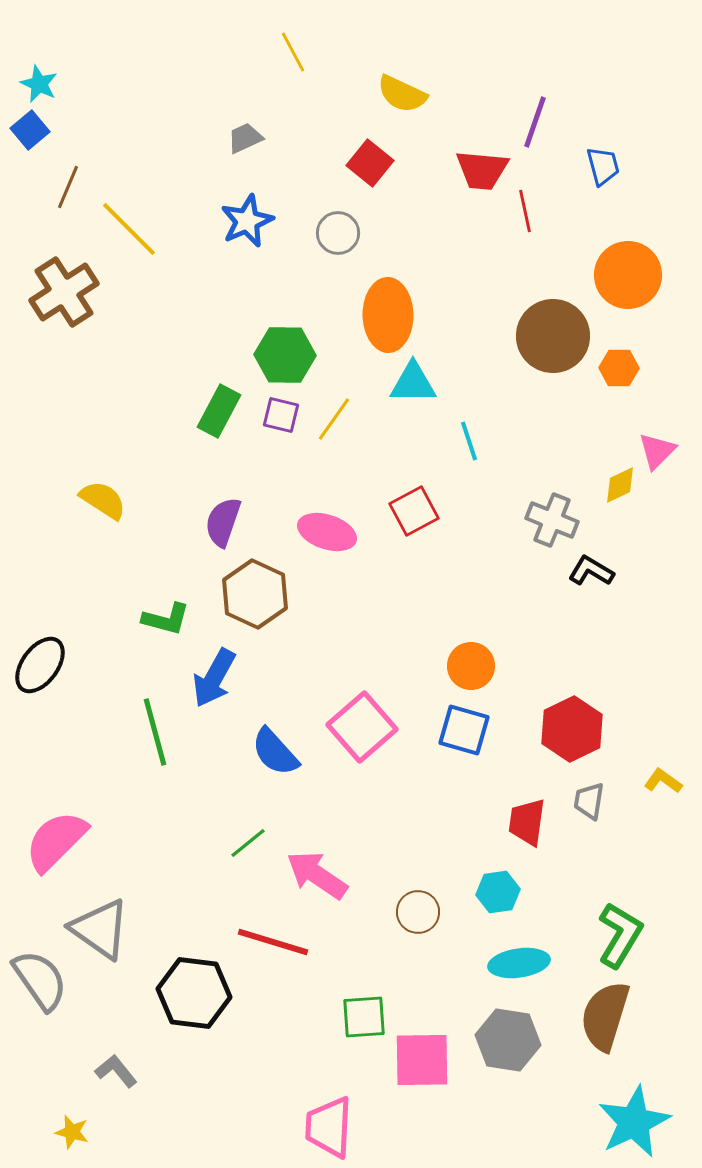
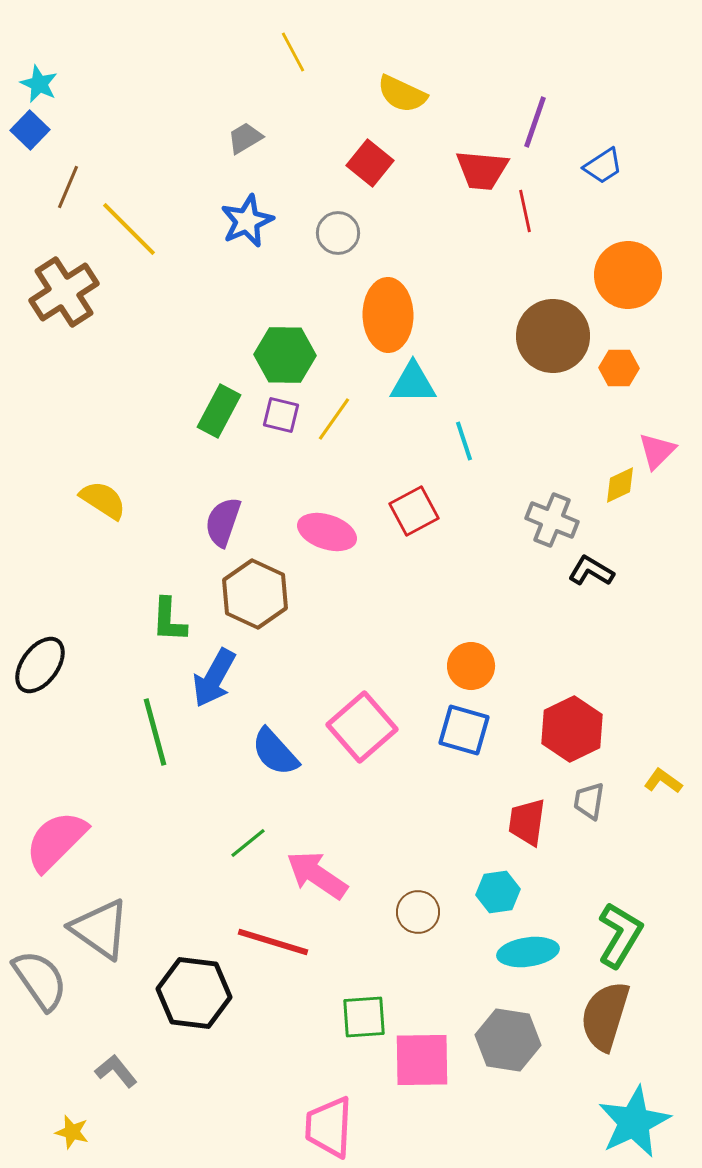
blue square at (30, 130): rotated 6 degrees counterclockwise
gray trapezoid at (245, 138): rotated 6 degrees counterclockwise
blue trapezoid at (603, 166): rotated 72 degrees clockwise
cyan line at (469, 441): moved 5 px left
green L-shape at (166, 619): moved 3 px right, 1 px down; rotated 78 degrees clockwise
cyan ellipse at (519, 963): moved 9 px right, 11 px up
